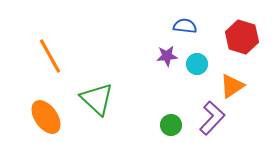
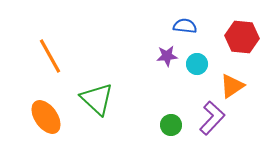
red hexagon: rotated 12 degrees counterclockwise
